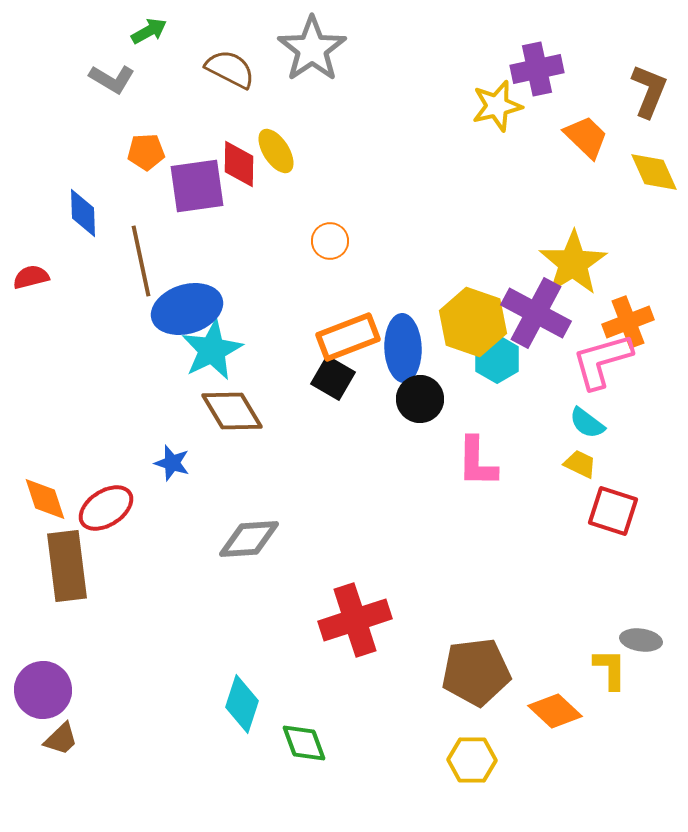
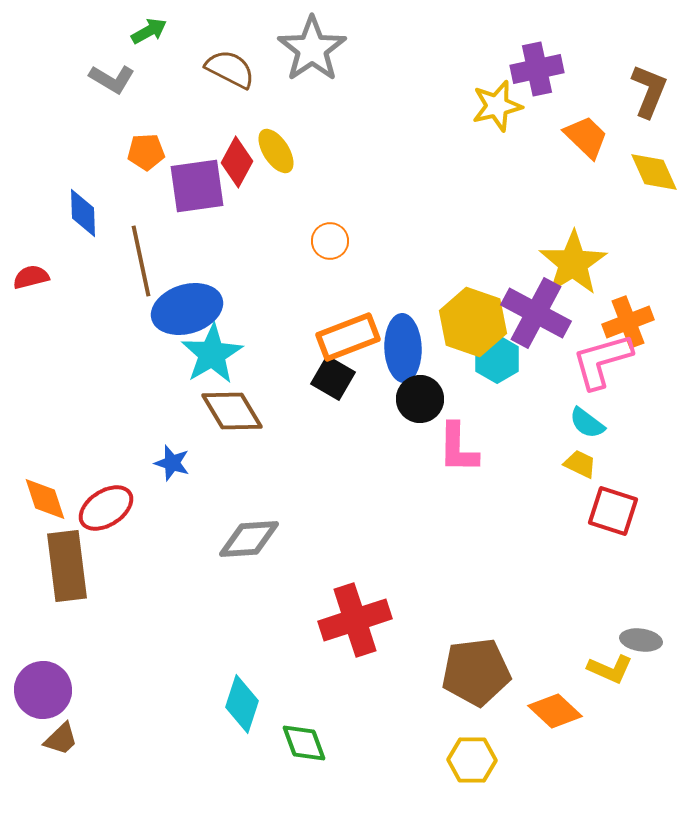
red diamond at (239, 164): moved 2 px left, 2 px up; rotated 27 degrees clockwise
cyan star at (212, 350): moved 4 px down; rotated 4 degrees counterclockwise
pink L-shape at (477, 462): moved 19 px left, 14 px up
yellow L-shape at (610, 669): rotated 114 degrees clockwise
